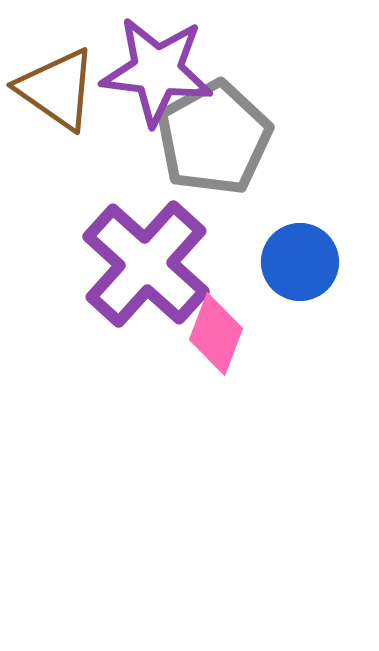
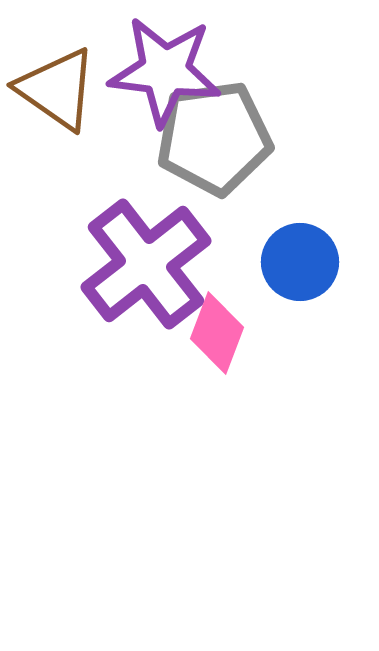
purple star: moved 8 px right
gray pentagon: rotated 21 degrees clockwise
purple cross: rotated 10 degrees clockwise
pink diamond: moved 1 px right, 1 px up
